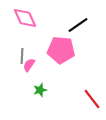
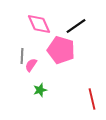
pink diamond: moved 14 px right, 6 px down
black line: moved 2 px left, 1 px down
pink pentagon: rotated 12 degrees clockwise
pink semicircle: moved 2 px right
red line: rotated 25 degrees clockwise
